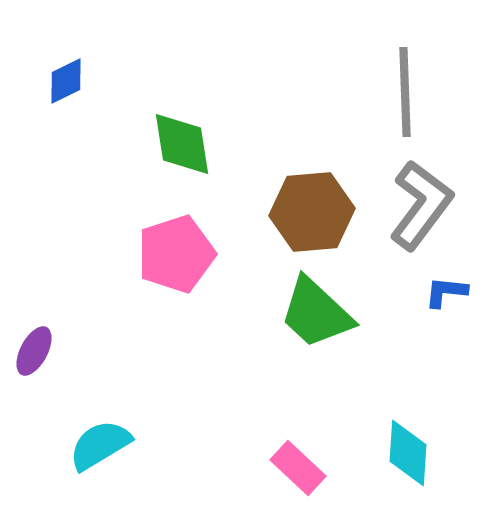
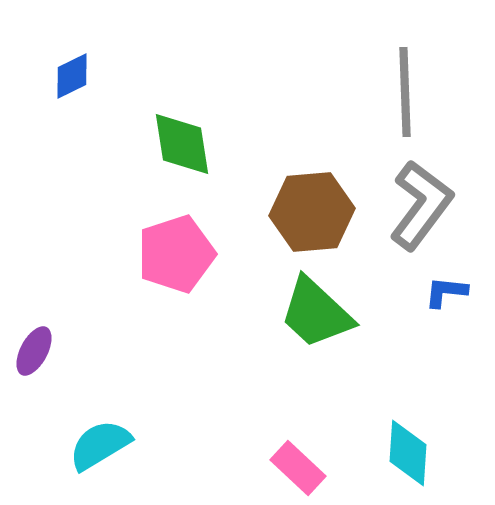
blue diamond: moved 6 px right, 5 px up
